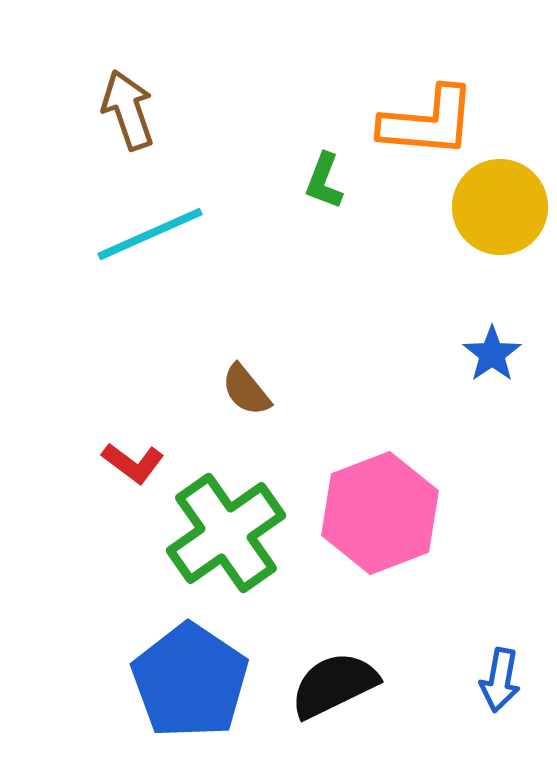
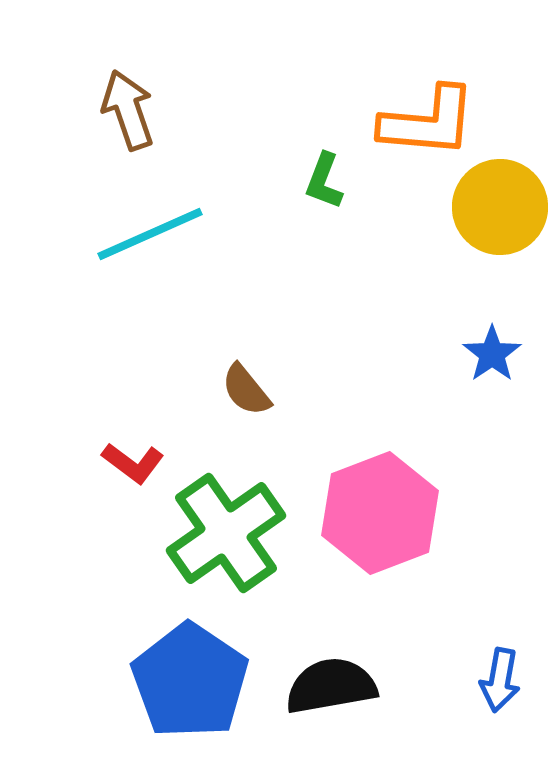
black semicircle: moved 3 px left, 1 px down; rotated 16 degrees clockwise
